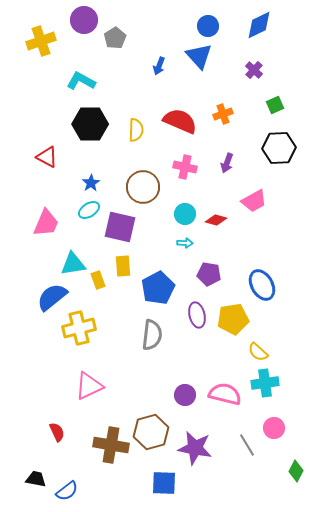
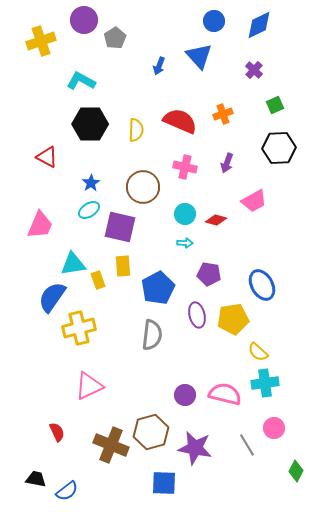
blue circle at (208, 26): moved 6 px right, 5 px up
pink trapezoid at (46, 223): moved 6 px left, 2 px down
blue semicircle at (52, 297): rotated 16 degrees counterclockwise
brown cross at (111, 445): rotated 12 degrees clockwise
